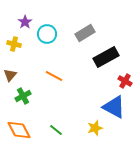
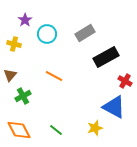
purple star: moved 2 px up
